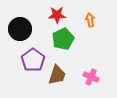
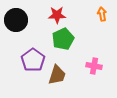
orange arrow: moved 12 px right, 6 px up
black circle: moved 4 px left, 9 px up
pink cross: moved 3 px right, 11 px up; rotated 14 degrees counterclockwise
